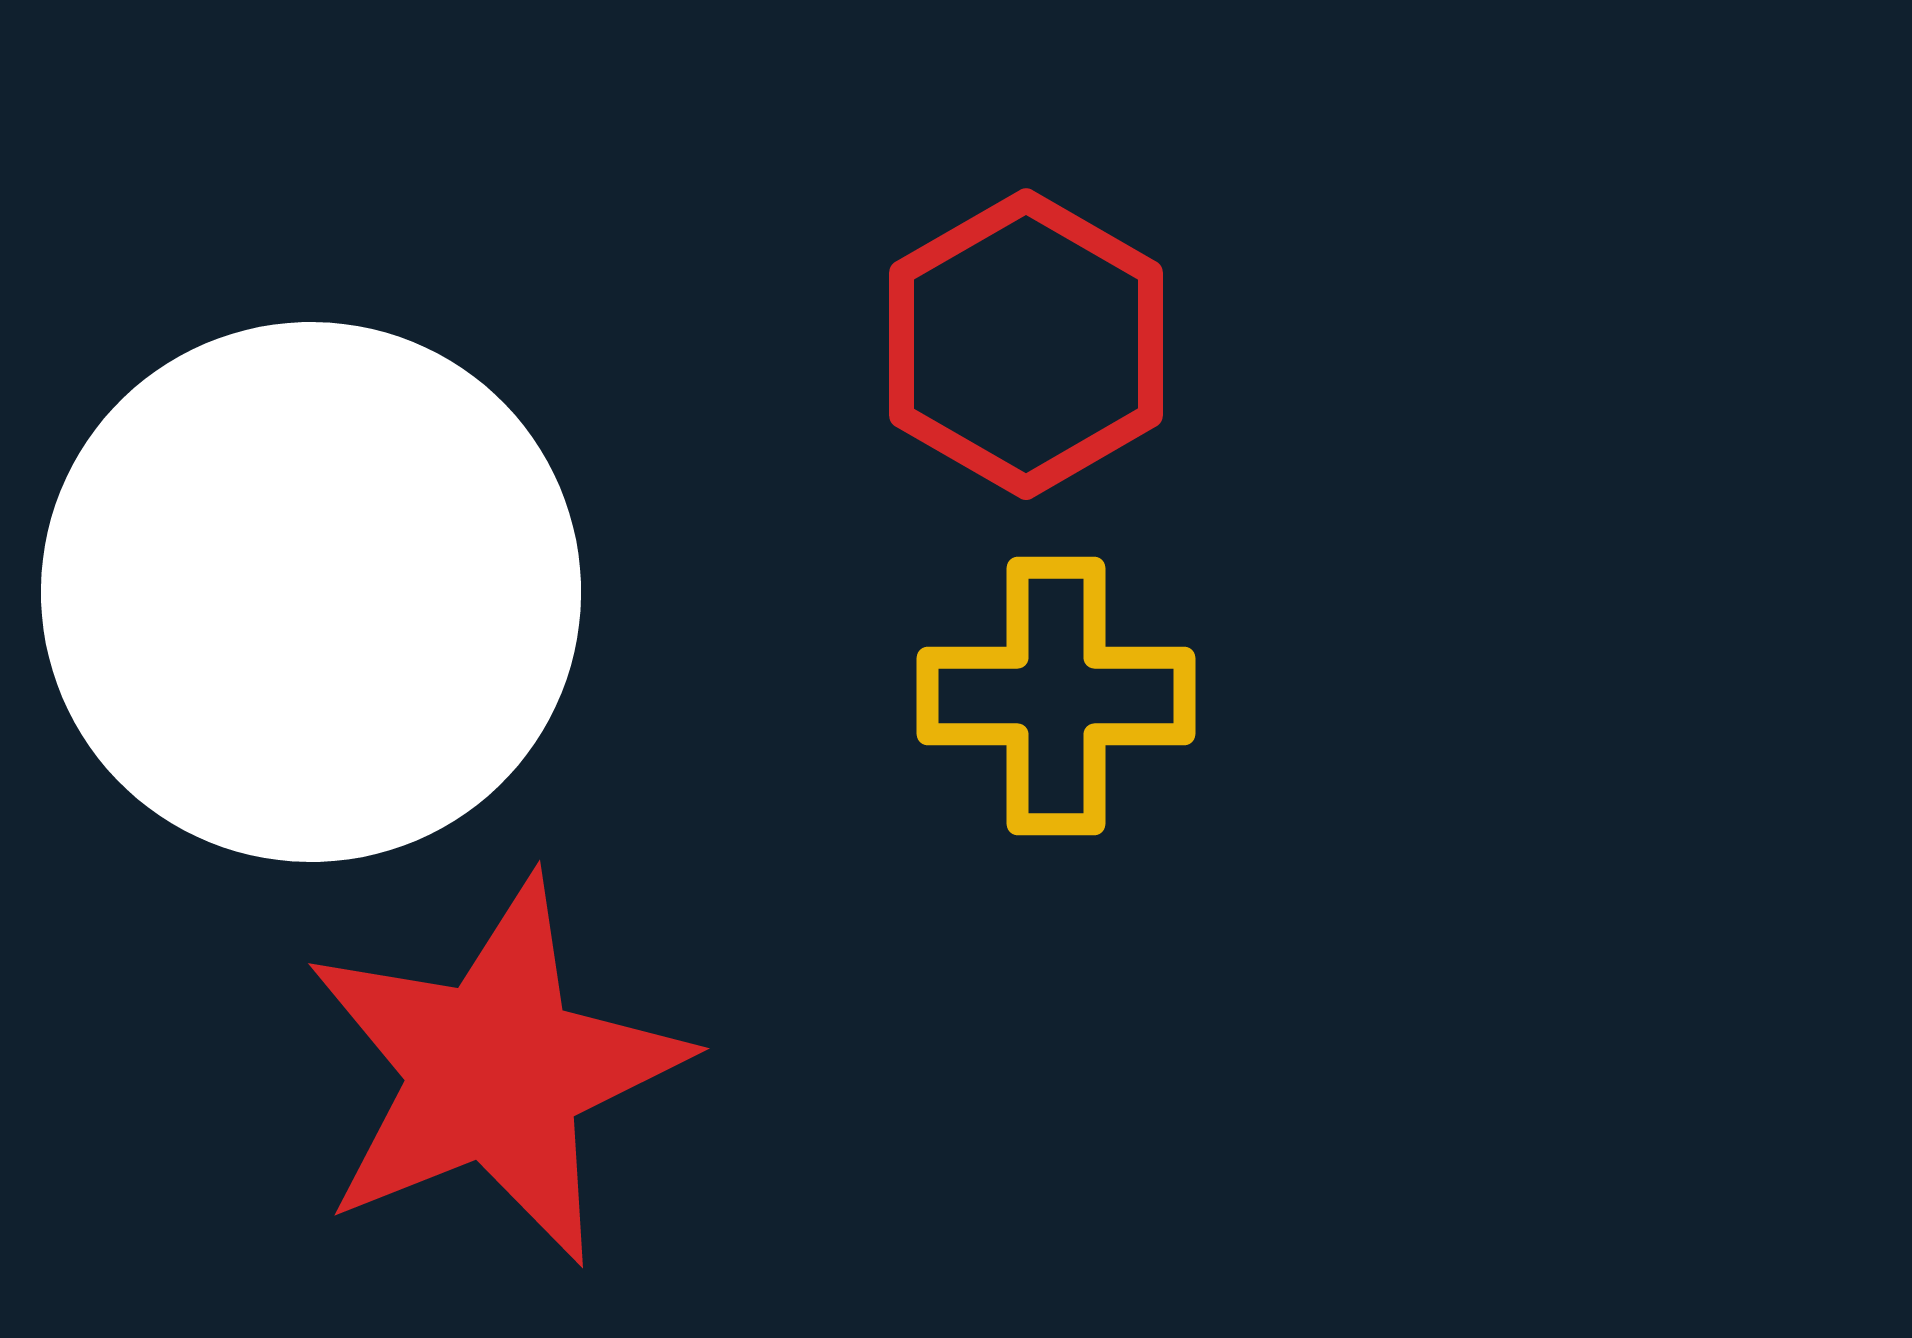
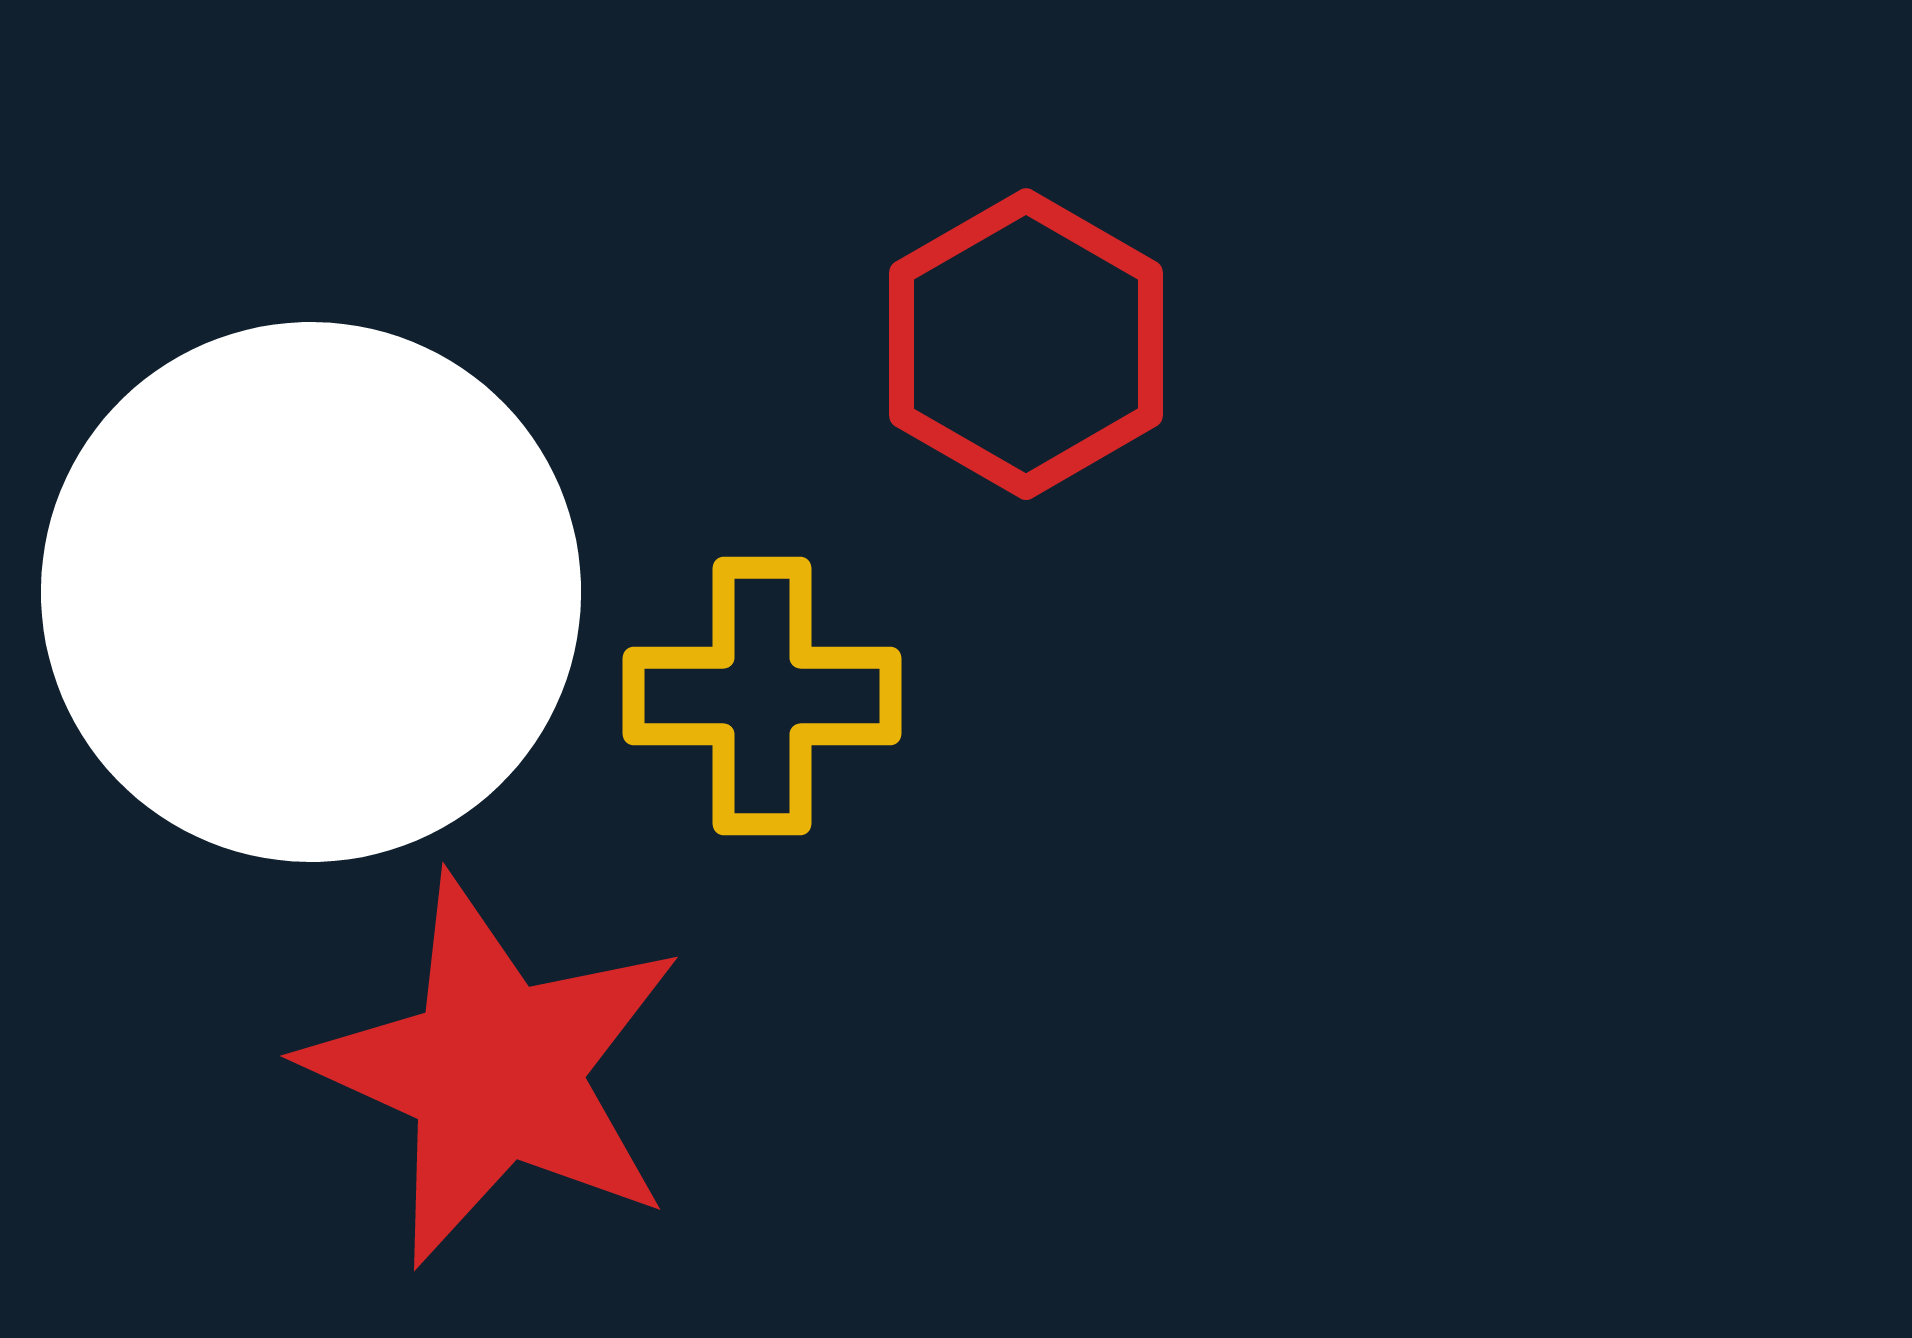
yellow cross: moved 294 px left
red star: rotated 26 degrees counterclockwise
